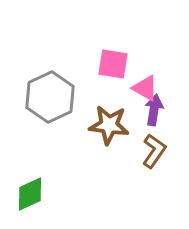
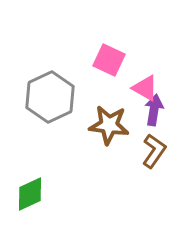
pink square: moved 4 px left, 4 px up; rotated 16 degrees clockwise
